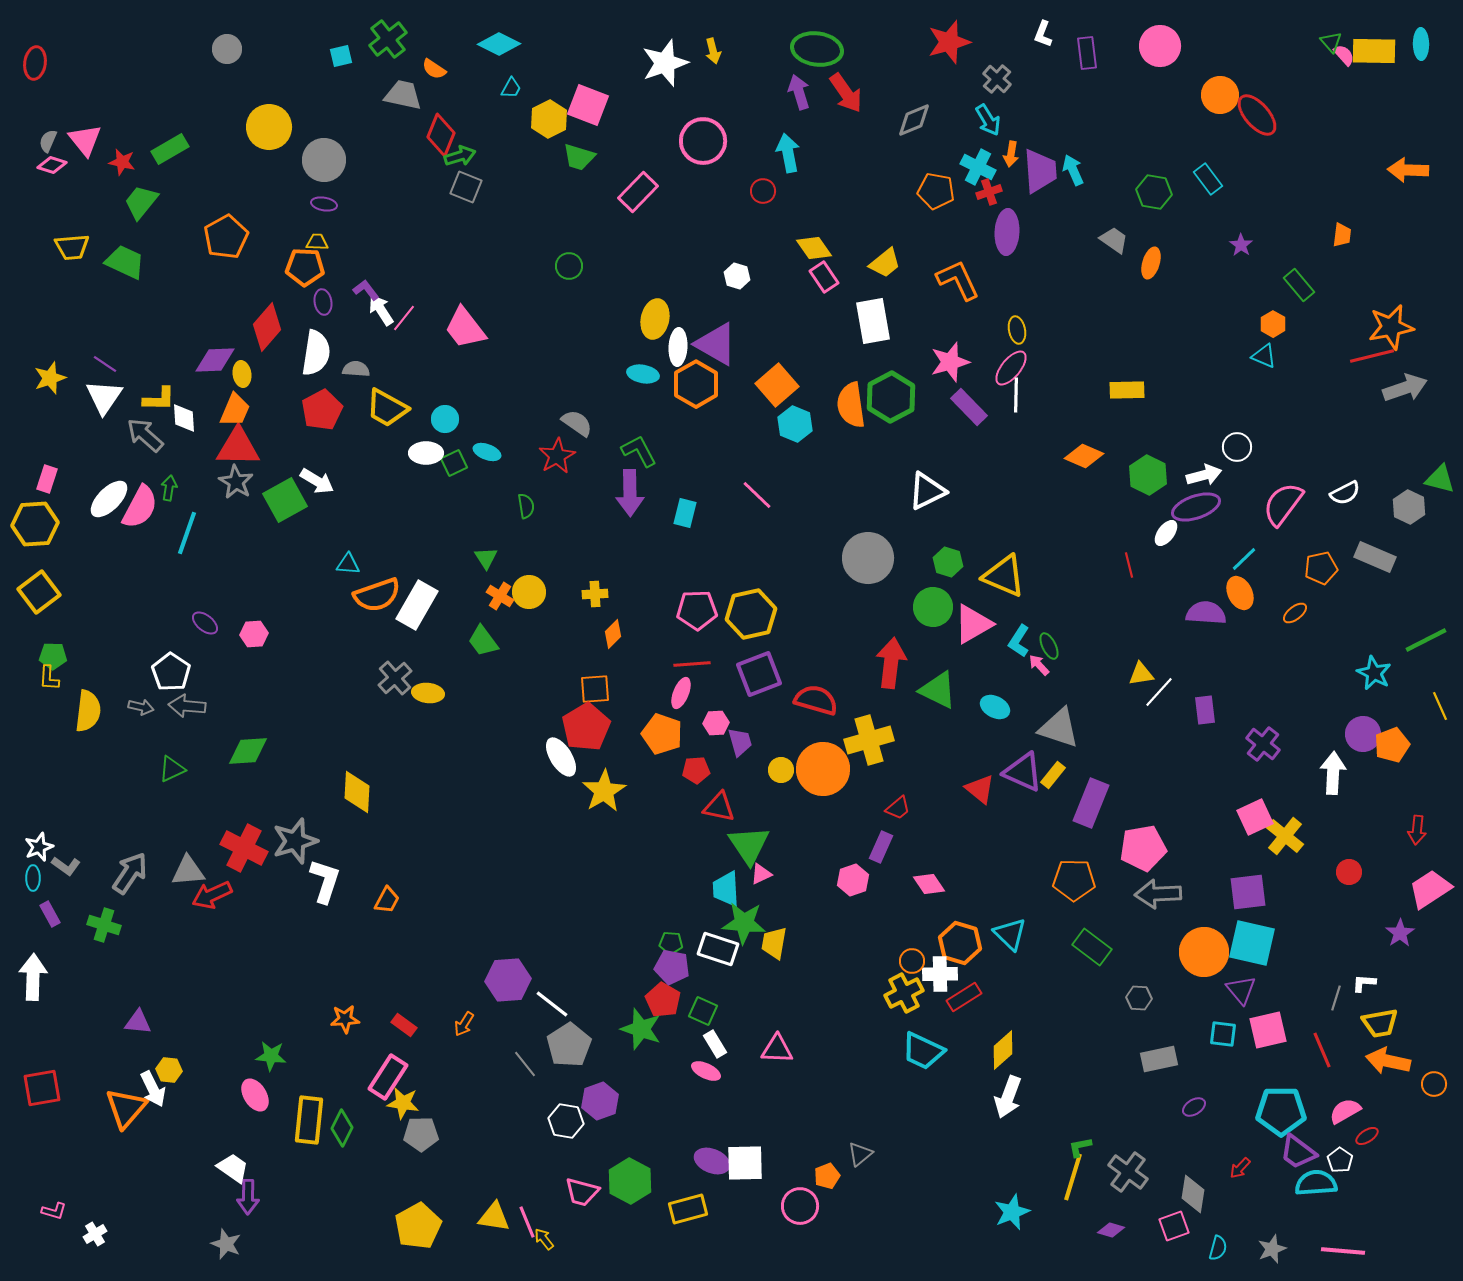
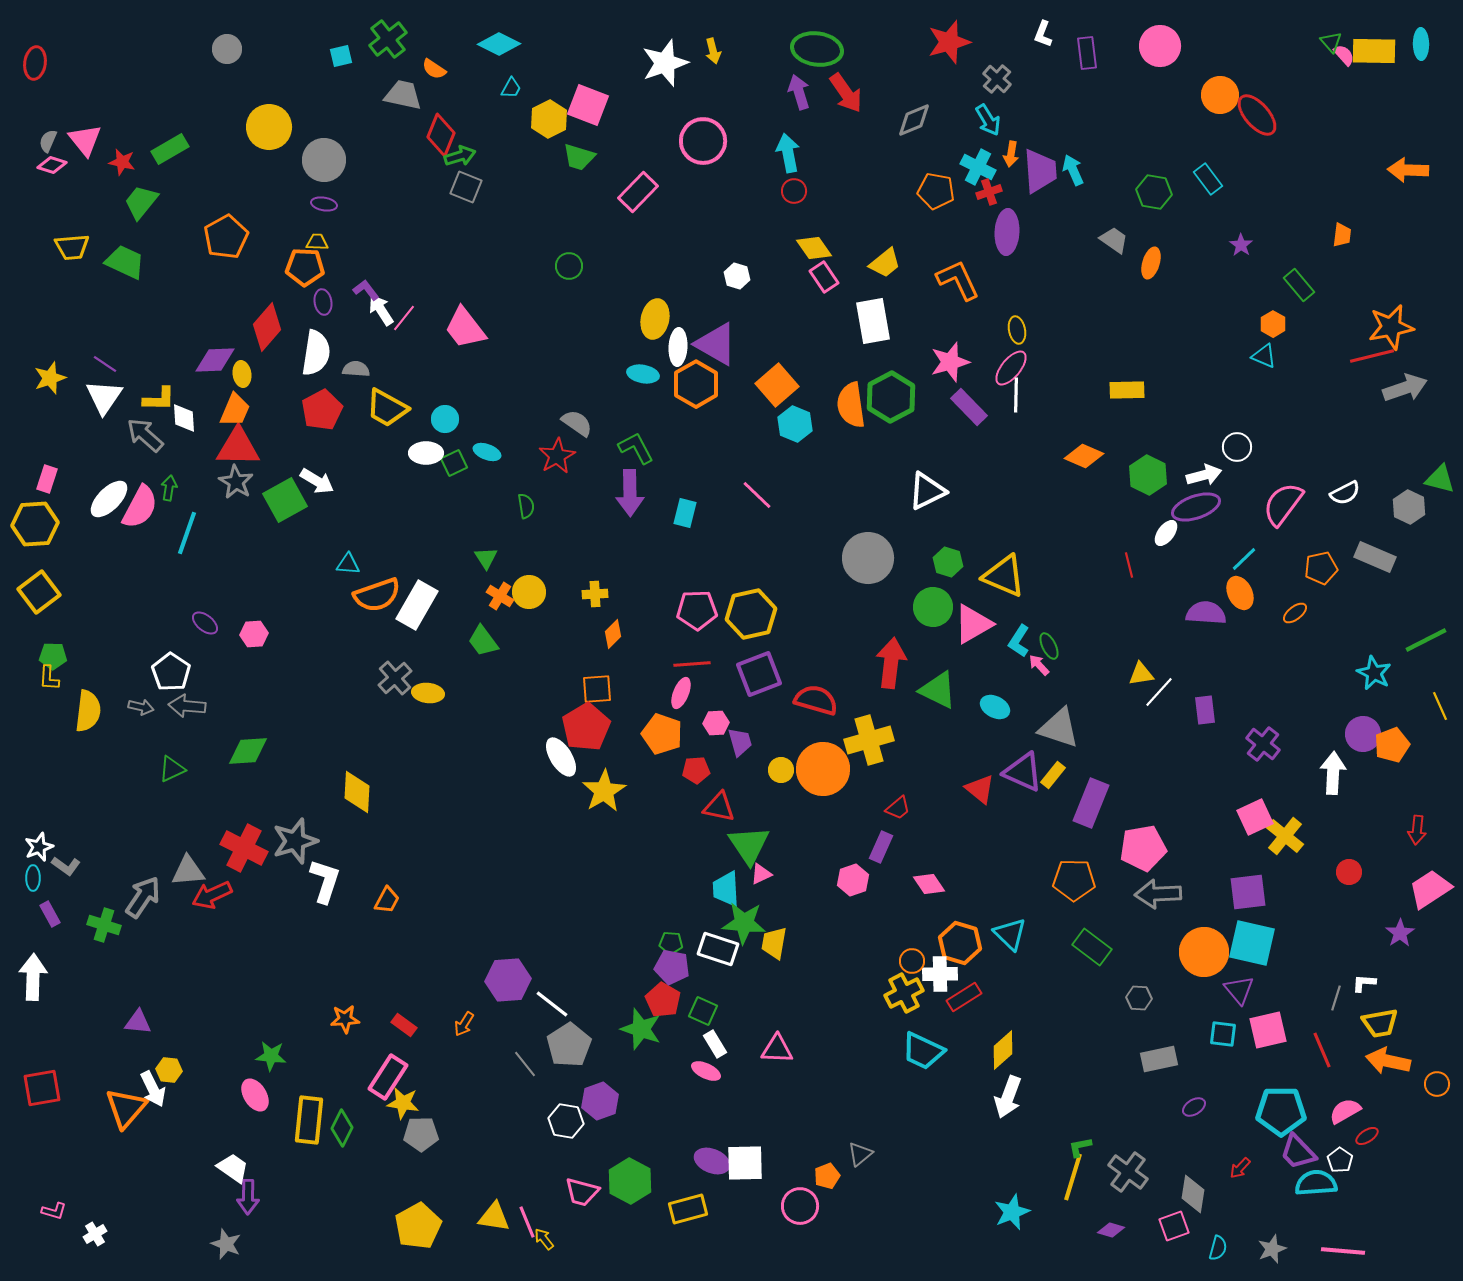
red circle at (763, 191): moved 31 px right
green L-shape at (639, 451): moved 3 px left, 3 px up
orange square at (595, 689): moved 2 px right
gray arrow at (130, 873): moved 13 px right, 24 px down
purple triangle at (1241, 990): moved 2 px left
orange circle at (1434, 1084): moved 3 px right
purple trapezoid at (1298, 1152): rotated 9 degrees clockwise
